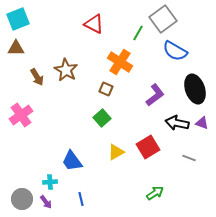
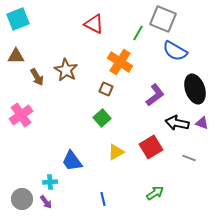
gray square: rotated 32 degrees counterclockwise
brown triangle: moved 8 px down
red square: moved 3 px right
blue line: moved 22 px right
